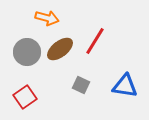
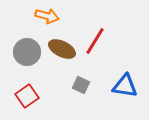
orange arrow: moved 2 px up
brown ellipse: moved 2 px right; rotated 64 degrees clockwise
red square: moved 2 px right, 1 px up
